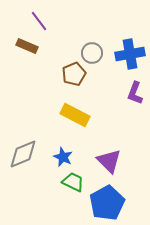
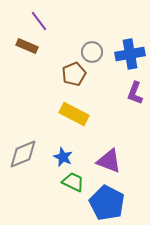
gray circle: moved 1 px up
yellow rectangle: moved 1 px left, 1 px up
purple triangle: rotated 24 degrees counterclockwise
blue pentagon: rotated 16 degrees counterclockwise
